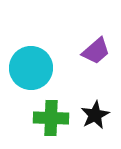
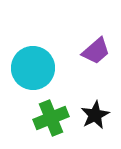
cyan circle: moved 2 px right
green cross: rotated 24 degrees counterclockwise
